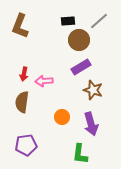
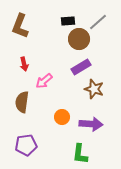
gray line: moved 1 px left, 1 px down
brown circle: moved 1 px up
red arrow: moved 10 px up; rotated 24 degrees counterclockwise
pink arrow: rotated 36 degrees counterclockwise
brown star: moved 1 px right, 1 px up
purple arrow: rotated 70 degrees counterclockwise
